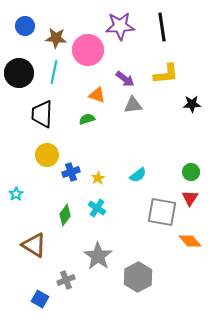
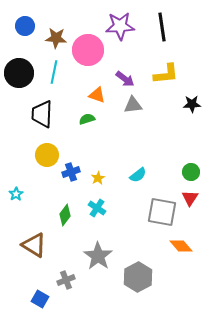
orange diamond: moved 9 px left, 5 px down
